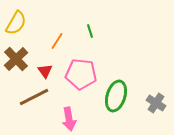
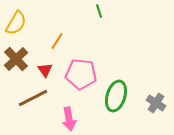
green line: moved 9 px right, 20 px up
red triangle: moved 1 px up
brown line: moved 1 px left, 1 px down
